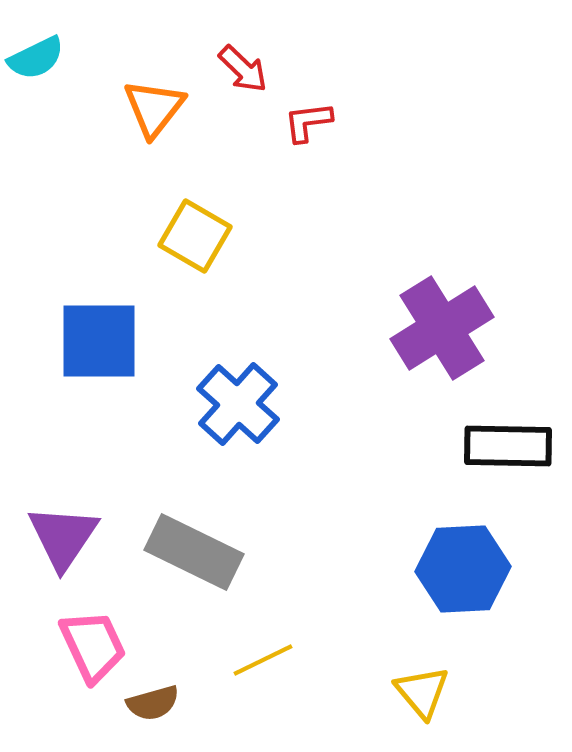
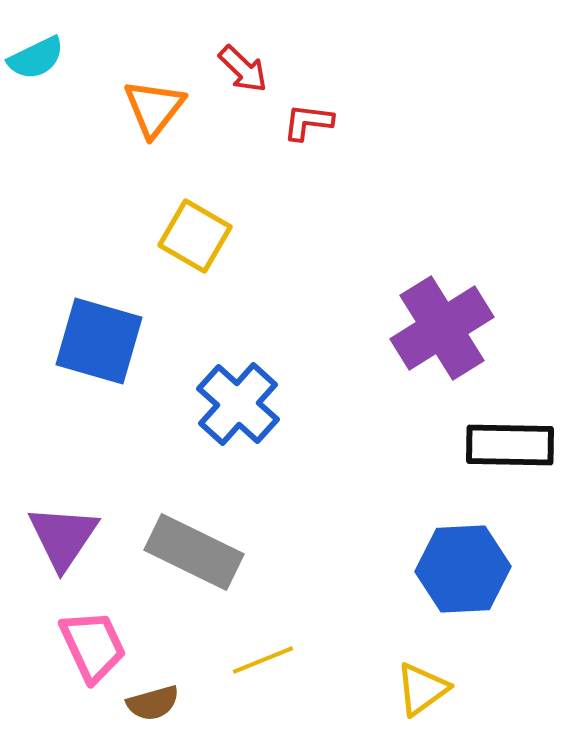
red L-shape: rotated 14 degrees clockwise
blue square: rotated 16 degrees clockwise
black rectangle: moved 2 px right, 1 px up
yellow line: rotated 4 degrees clockwise
yellow triangle: moved 3 px up; rotated 34 degrees clockwise
